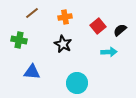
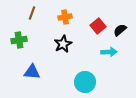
brown line: rotated 32 degrees counterclockwise
green cross: rotated 21 degrees counterclockwise
black star: rotated 18 degrees clockwise
cyan circle: moved 8 px right, 1 px up
